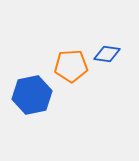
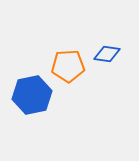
orange pentagon: moved 3 px left
